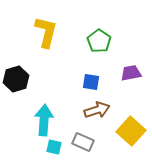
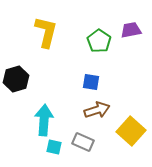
purple trapezoid: moved 43 px up
